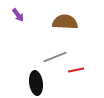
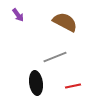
brown semicircle: rotated 25 degrees clockwise
red line: moved 3 px left, 16 px down
